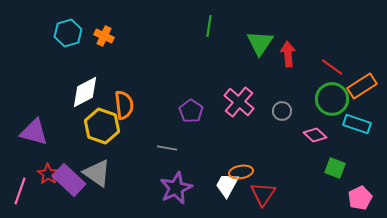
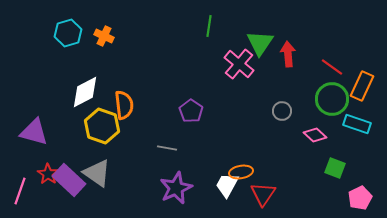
orange rectangle: rotated 32 degrees counterclockwise
pink cross: moved 38 px up
